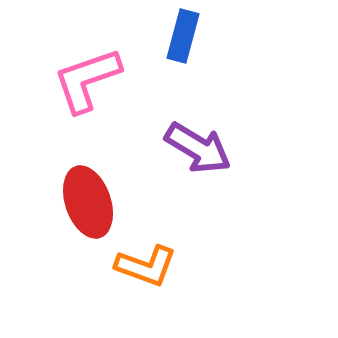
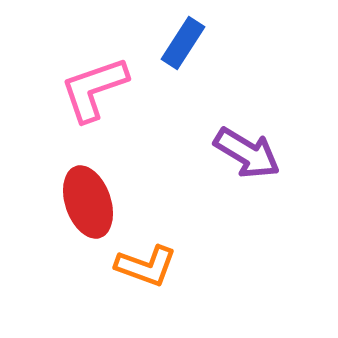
blue rectangle: moved 7 px down; rotated 18 degrees clockwise
pink L-shape: moved 7 px right, 9 px down
purple arrow: moved 49 px right, 5 px down
